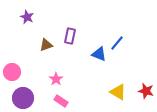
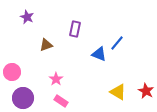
purple rectangle: moved 5 px right, 7 px up
red star: rotated 14 degrees clockwise
